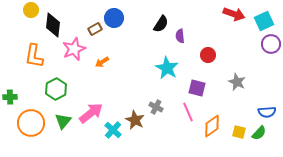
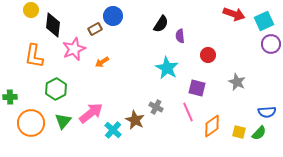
blue circle: moved 1 px left, 2 px up
